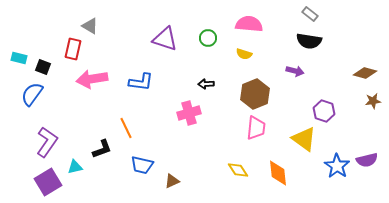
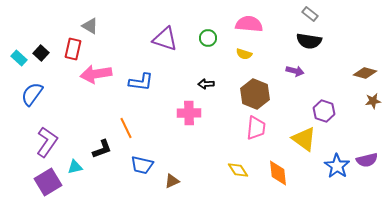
cyan rectangle: rotated 28 degrees clockwise
black square: moved 2 px left, 14 px up; rotated 21 degrees clockwise
pink arrow: moved 4 px right, 5 px up
brown hexagon: rotated 16 degrees counterclockwise
pink cross: rotated 15 degrees clockwise
